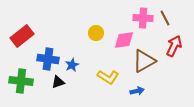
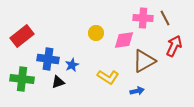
green cross: moved 1 px right, 2 px up
